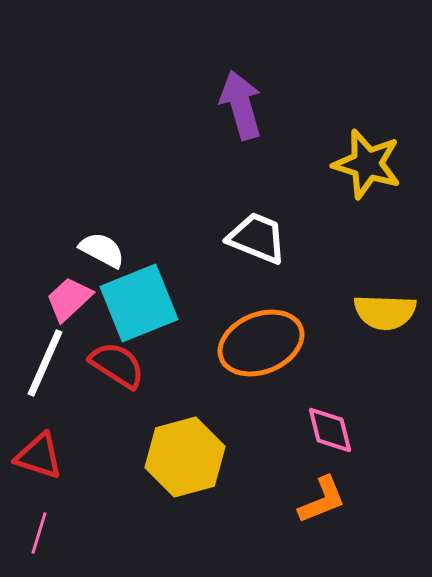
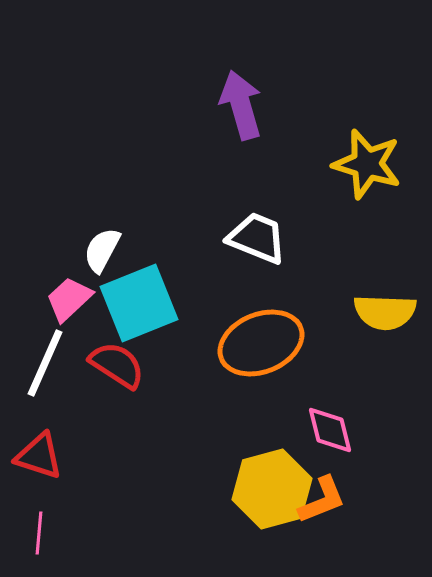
white semicircle: rotated 90 degrees counterclockwise
yellow hexagon: moved 87 px right, 32 px down
pink line: rotated 12 degrees counterclockwise
